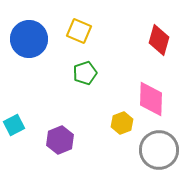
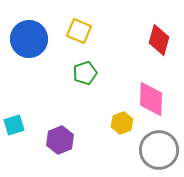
cyan square: rotated 10 degrees clockwise
